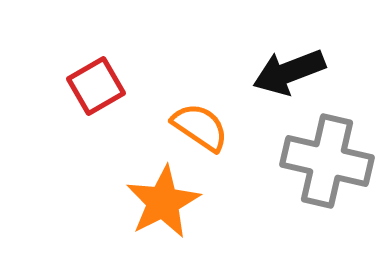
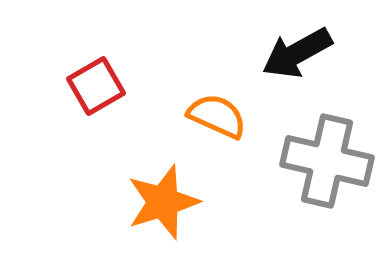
black arrow: moved 8 px right, 19 px up; rotated 8 degrees counterclockwise
orange semicircle: moved 17 px right, 11 px up; rotated 10 degrees counterclockwise
orange star: rotated 10 degrees clockwise
